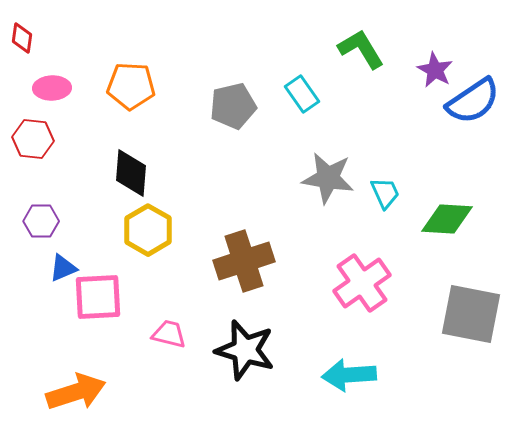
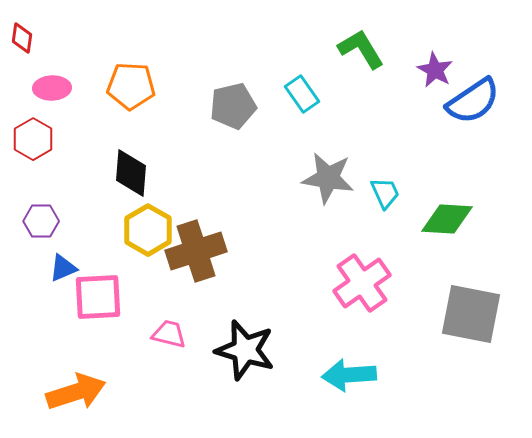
red hexagon: rotated 24 degrees clockwise
brown cross: moved 48 px left, 10 px up
